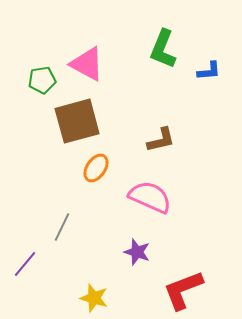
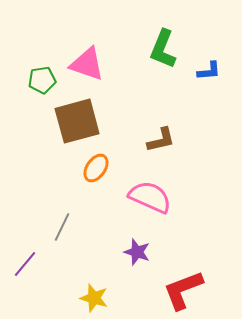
pink triangle: rotated 9 degrees counterclockwise
